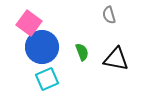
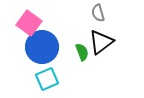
gray semicircle: moved 11 px left, 2 px up
black triangle: moved 15 px left, 17 px up; rotated 48 degrees counterclockwise
